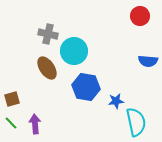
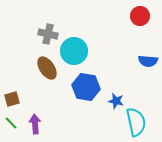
blue star: rotated 21 degrees clockwise
